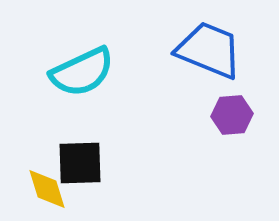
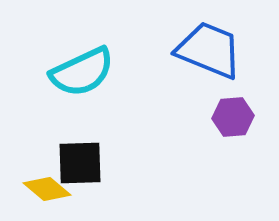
purple hexagon: moved 1 px right, 2 px down
yellow diamond: rotated 33 degrees counterclockwise
